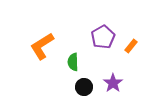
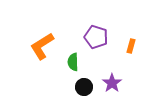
purple pentagon: moved 7 px left; rotated 25 degrees counterclockwise
orange rectangle: rotated 24 degrees counterclockwise
purple star: moved 1 px left
